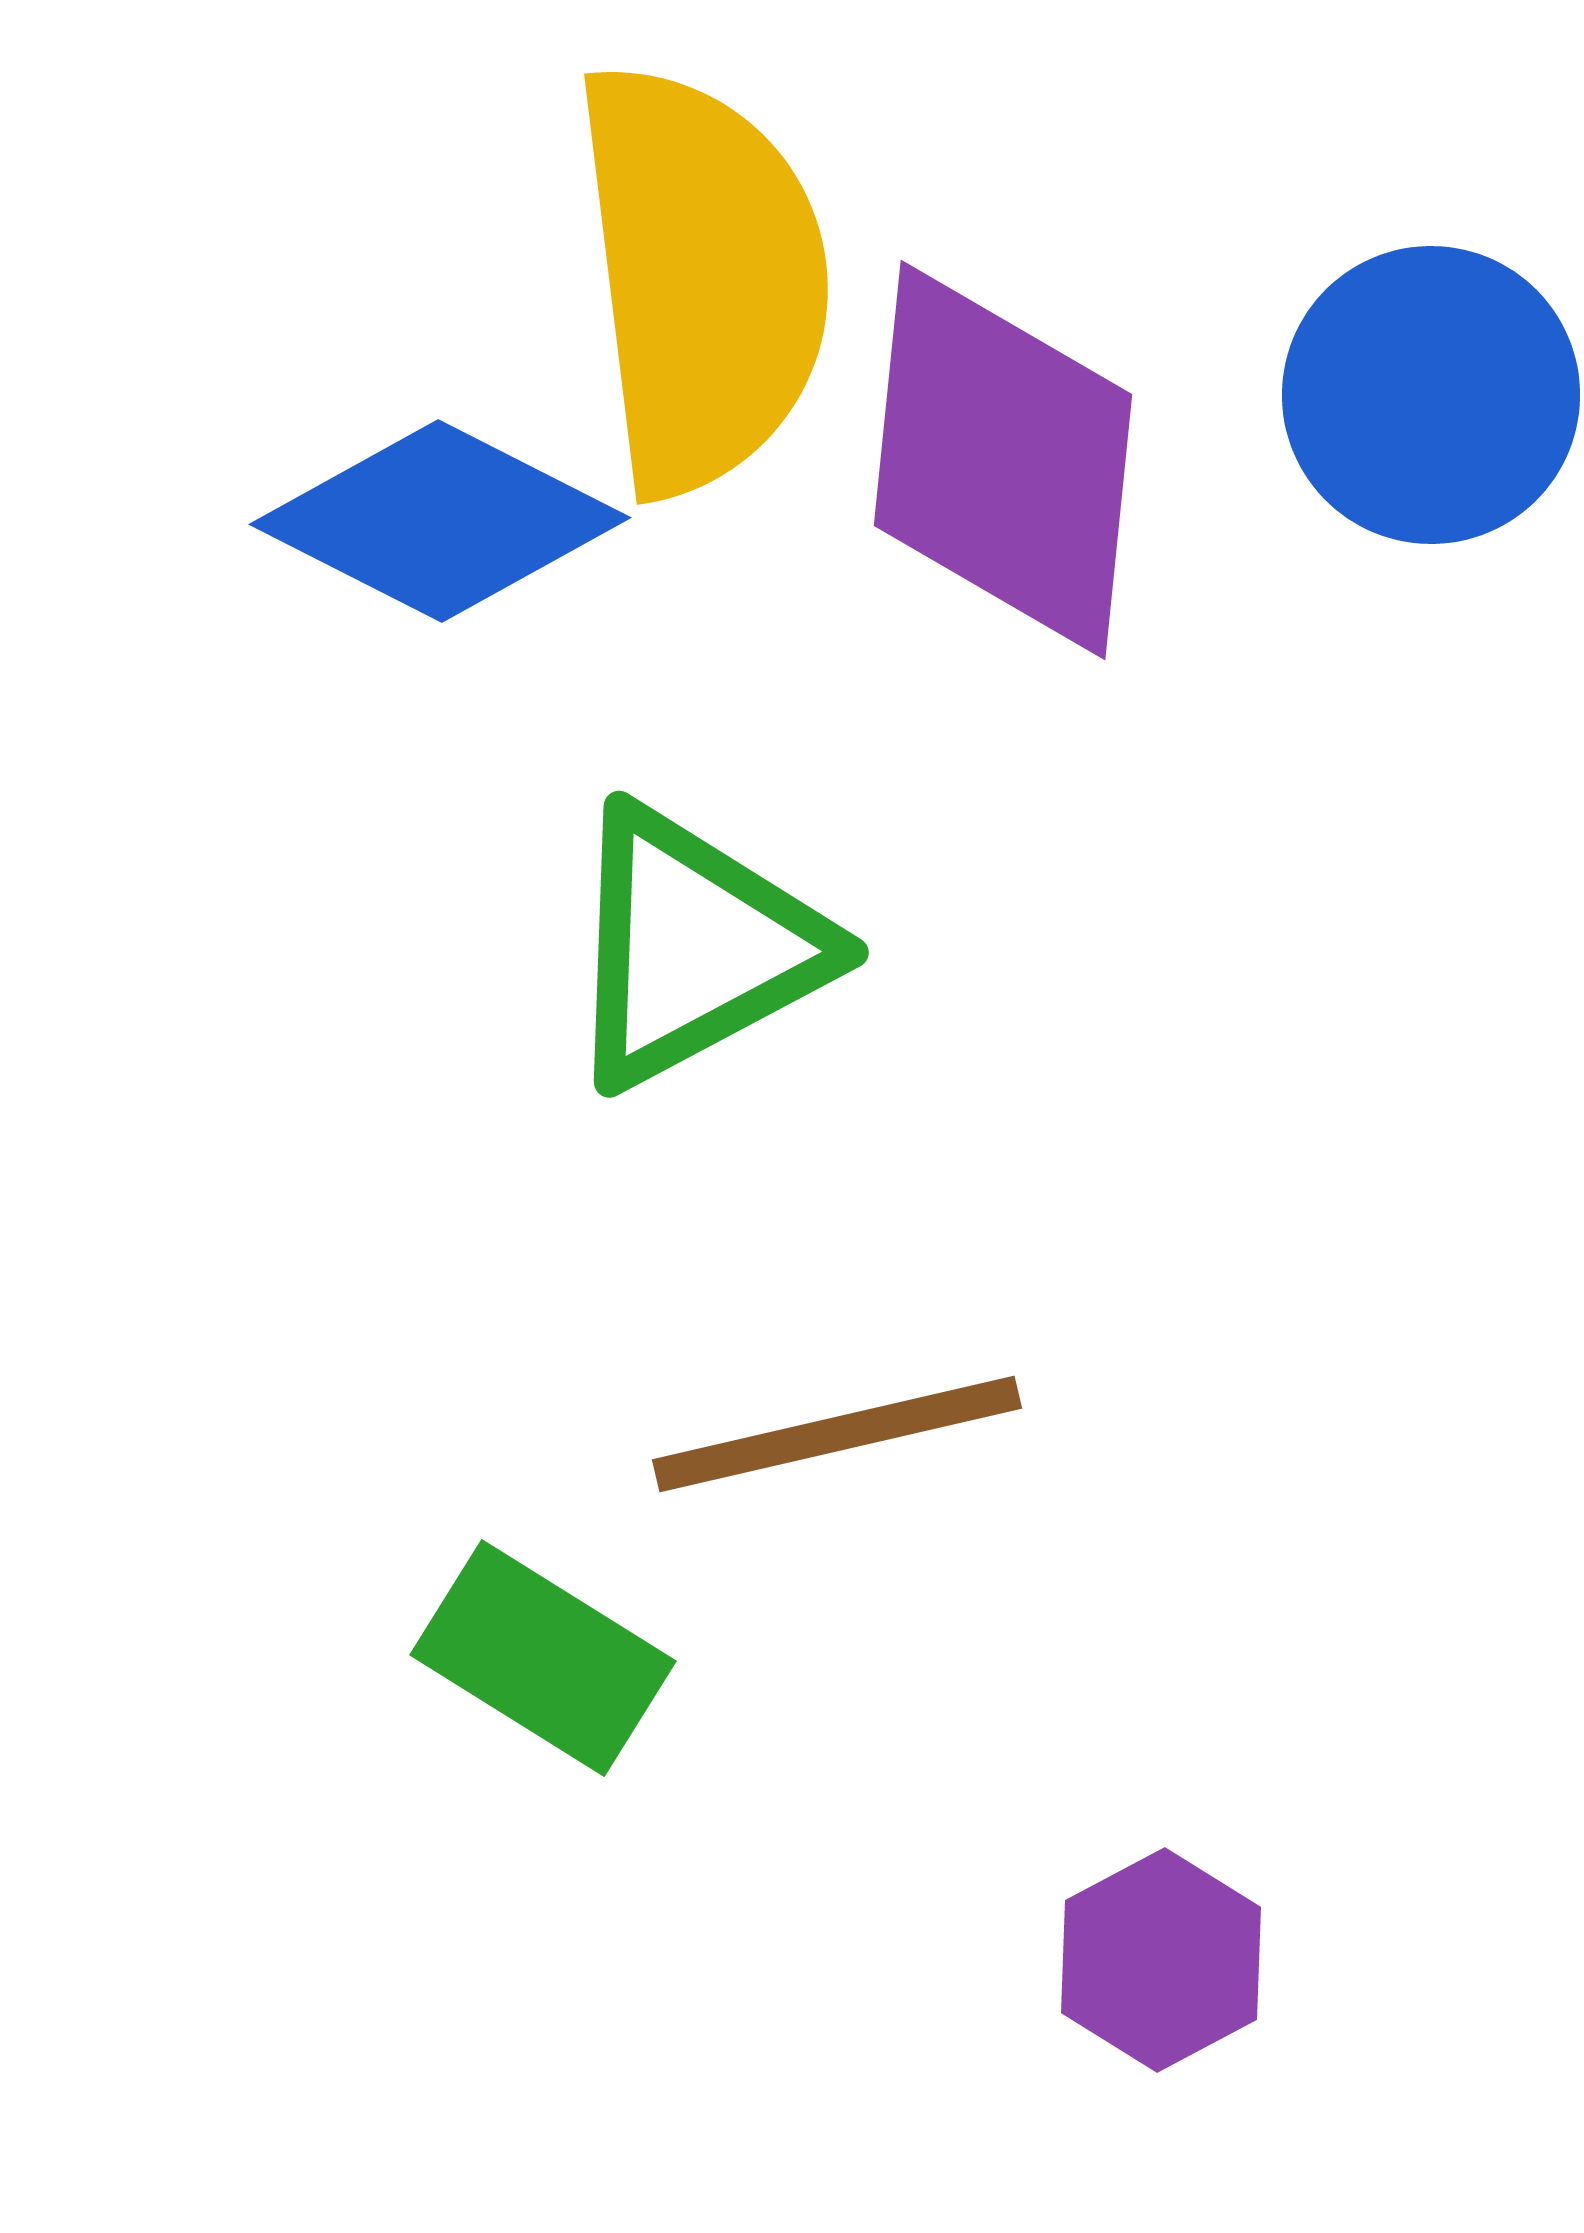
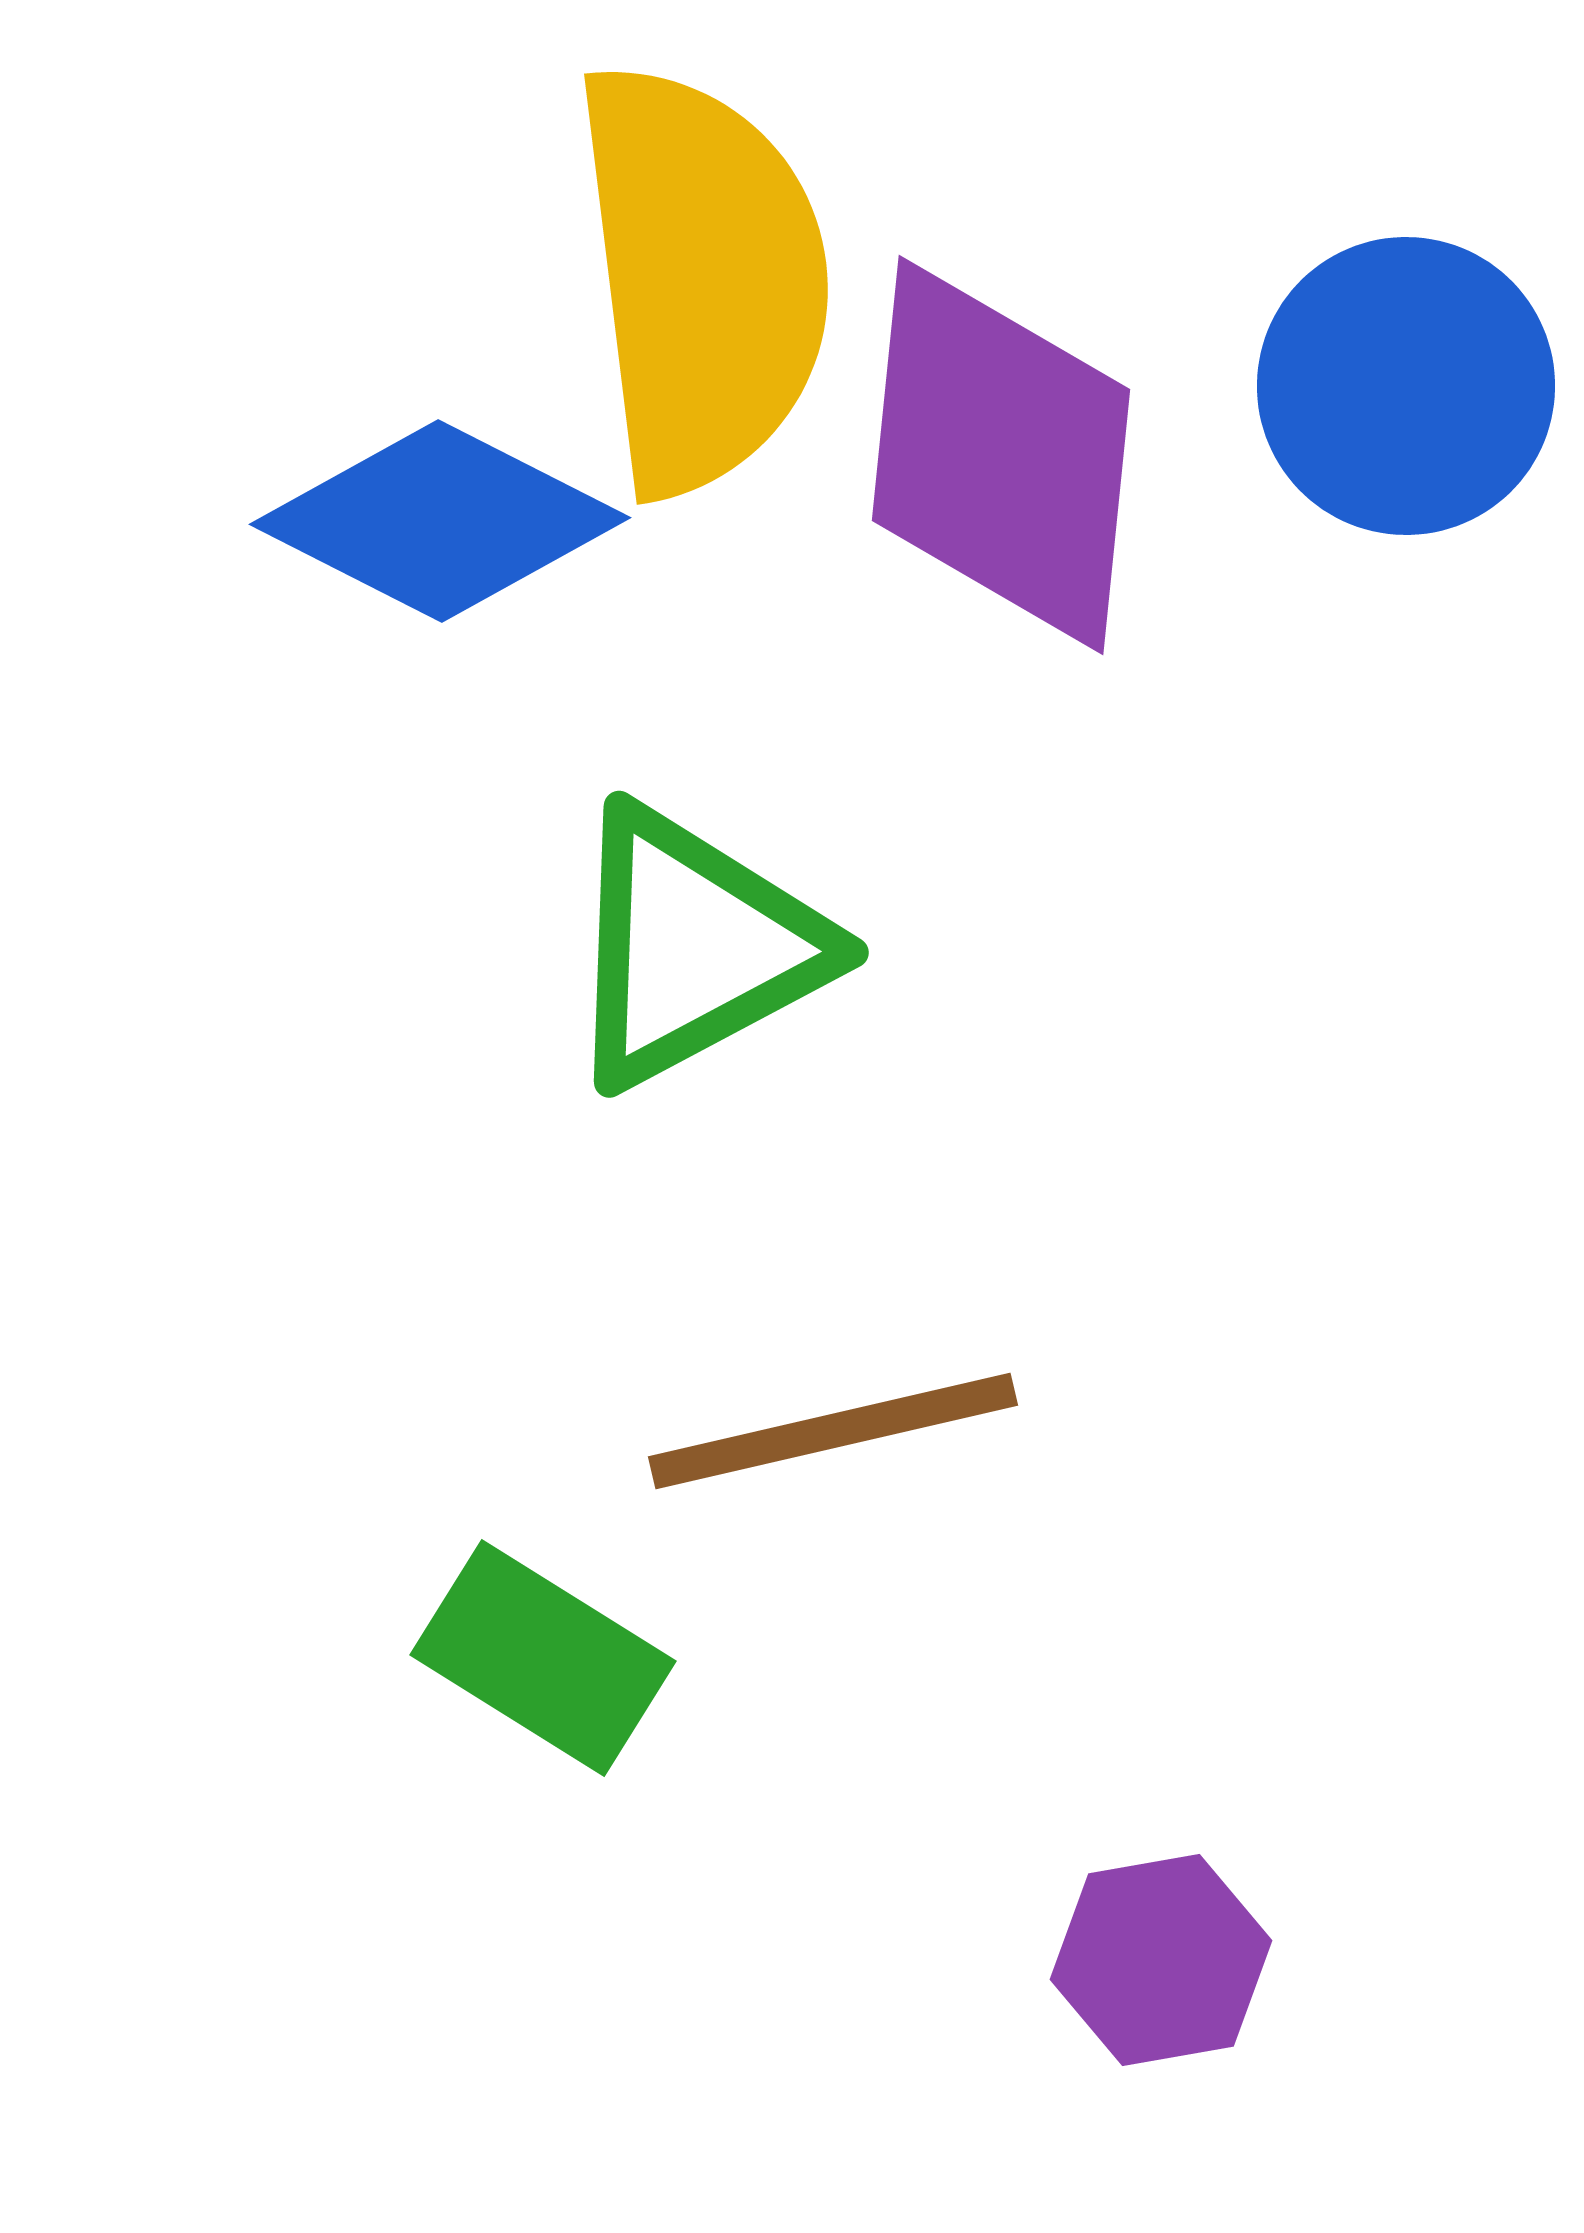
blue circle: moved 25 px left, 9 px up
purple diamond: moved 2 px left, 5 px up
brown line: moved 4 px left, 3 px up
purple hexagon: rotated 18 degrees clockwise
